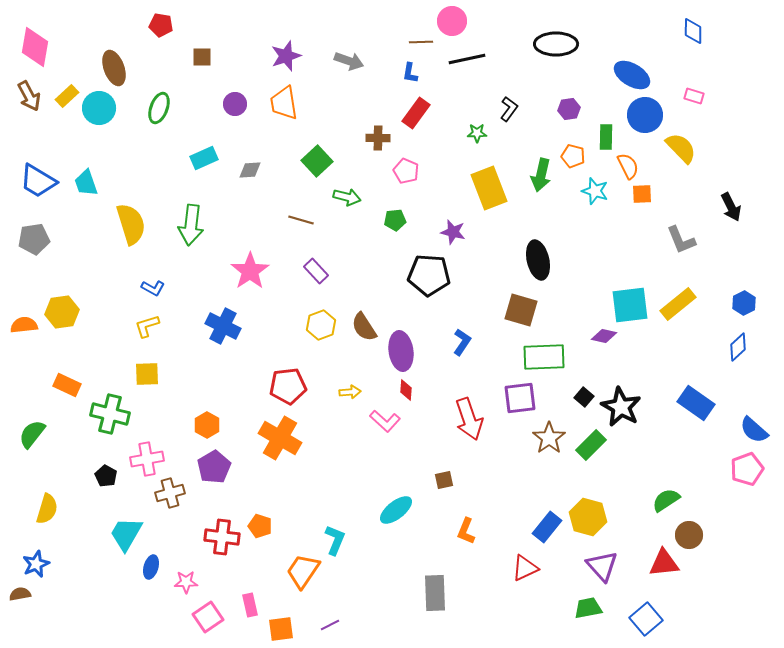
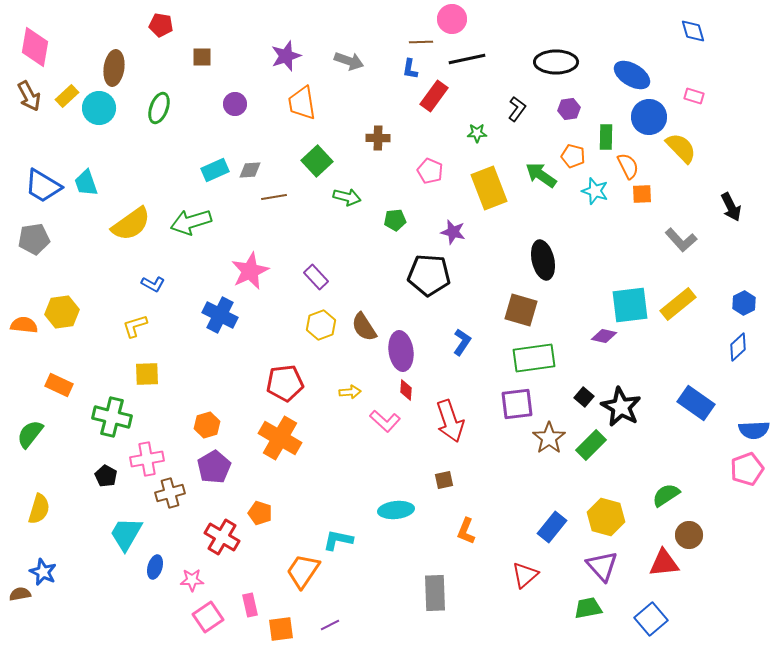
pink circle at (452, 21): moved 2 px up
blue diamond at (693, 31): rotated 16 degrees counterclockwise
black ellipse at (556, 44): moved 18 px down
brown ellipse at (114, 68): rotated 28 degrees clockwise
blue L-shape at (410, 73): moved 4 px up
orange trapezoid at (284, 103): moved 18 px right
black L-shape at (509, 109): moved 8 px right
red rectangle at (416, 113): moved 18 px right, 17 px up
blue circle at (645, 115): moved 4 px right, 2 px down
cyan rectangle at (204, 158): moved 11 px right, 12 px down
pink pentagon at (406, 171): moved 24 px right
green arrow at (541, 175): rotated 112 degrees clockwise
blue trapezoid at (38, 181): moved 5 px right, 5 px down
brown line at (301, 220): moved 27 px left, 23 px up; rotated 25 degrees counterclockwise
yellow semicircle at (131, 224): rotated 72 degrees clockwise
green arrow at (191, 225): moved 3 px up; rotated 66 degrees clockwise
gray L-shape at (681, 240): rotated 20 degrees counterclockwise
black ellipse at (538, 260): moved 5 px right
pink star at (250, 271): rotated 9 degrees clockwise
purple rectangle at (316, 271): moved 6 px down
blue L-shape at (153, 288): moved 4 px up
orange semicircle at (24, 325): rotated 12 degrees clockwise
yellow L-shape at (147, 326): moved 12 px left
blue cross at (223, 326): moved 3 px left, 11 px up
green rectangle at (544, 357): moved 10 px left, 1 px down; rotated 6 degrees counterclockwise
orange rectangle at (67, 385): moved 8 px left
red pentagon at (288, 386): moved 3 px left, 3 px up
purple square at (520, 398): moved 3 px left, 6 px down
green cross at (110, 414): moved 2 px right, 3 px down
red arrow at (469, 419): moved 19 px left, 2 px down
orange hexagon at (207, 425): rotated 15 degrees clockwise
blue semicircle at (754, 430): rotated 44 degrees counterclockwise
green semicircle at (32, 434): moved 2 px left
green semicircle at (666, 500): moved 5 px up
yellow semicircle at (47, 509): moved 8 px left
cyan ellipse at (396, 510): rotated 32 degrees clockwise
yellow hexagon at (588, 517): moved 18 px right
orange pentagon at (260, 526): moved 13 px up
blue rectangle at (547, 527): moved 5 px right
red cross at (222, 537): rotated 24 degrees clockwise
cyan L-shape at (335, 540): moved 3 px right; rotated 100 degrees counterclockwise
blue star at (36, 564): moved 7 px right, 8 px down; rotated 24 degrees counterclockwise
blue ellipse at (151, 567): moved 4 px right
red triangle at (525, 568): moved 7 px down; rotated 16 degrees counterclockwise
pink star at (186, 582): moved 6 px right, 2 px up
blue square at (646, 619): moved 5 px right
